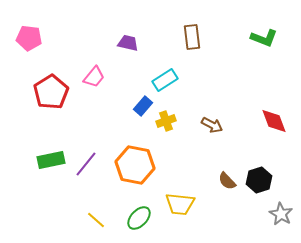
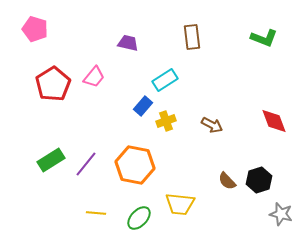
pink pentagon: moved 6 px right, 9 px up; rotated 10 degrees clockwise
red pentagon: moved 2 px right, 8 px up
green rectangle: rotated 20 degrees counterclockwise
gray star: rotated 15 degrees counterclockwise
yellow line: moved 7 px up; rotated 36 degrees counterclockwise
